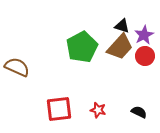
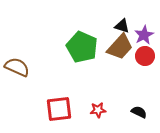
green pentagon: rotated 20 degrees counterclockwise
red star: rotated 21 degrees counterclockwise
